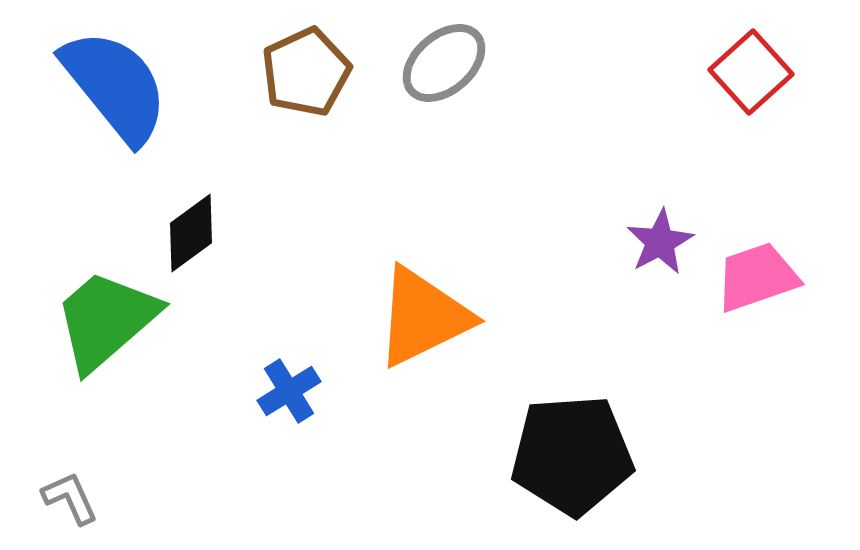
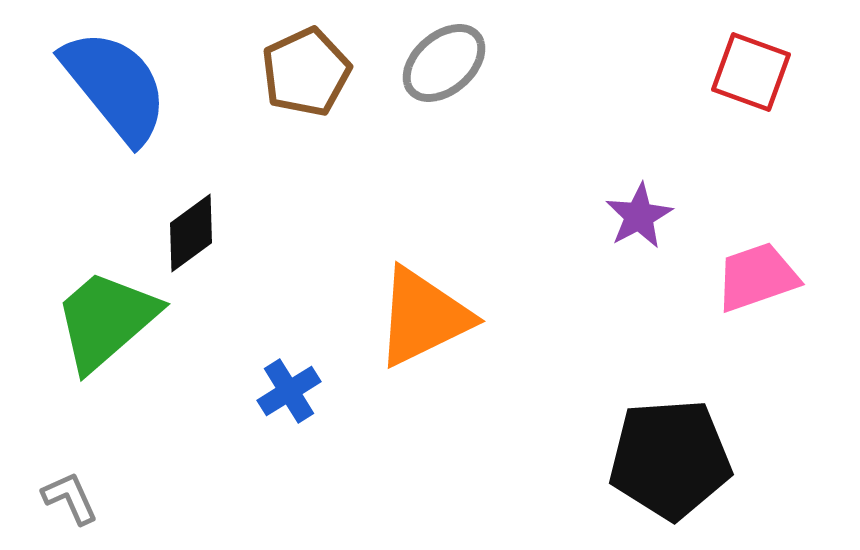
red square: rotated 28 degrees counterclockwise
purple star: moved 21 px left, 26 px up
black pentagon: moved 98 px right, 4 px down
